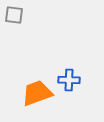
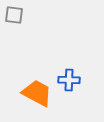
orange trapezoid: rotated 48 degrees clockwise
